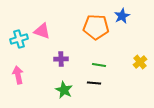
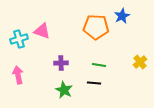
purple cross: moved 4 px down
